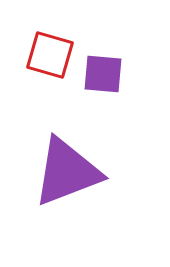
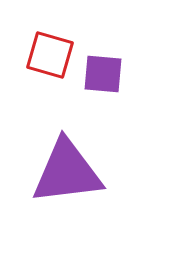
purple triangle: rotated 14 degrees clockwise
